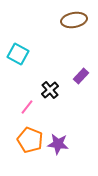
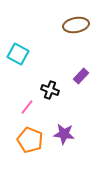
brown ellipse: moved 2 px right, 5 px down
black cross: rotated 30 degrees counterclockwise
purple star: moved 6 px right, 10 px up
